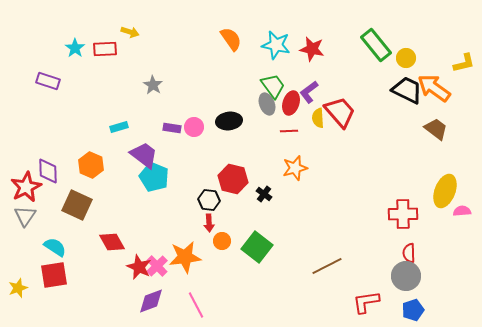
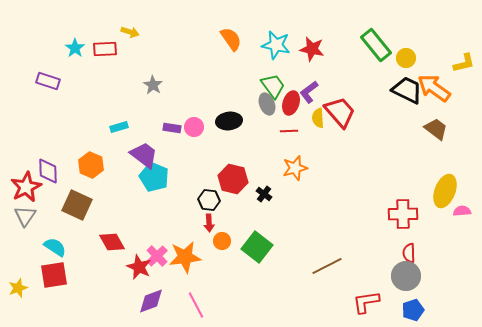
pink cross at (157, 266): moved 10 px up
